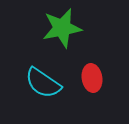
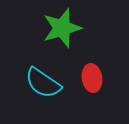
green star: rotated 6 degrees counterclockwise
